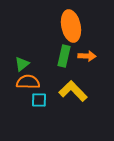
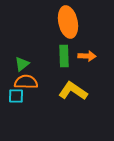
orange ellipse: moved 3 px left, 4 px up
green rectangle: rotated 15 degrees counterclockwise
orange semicircle: moved 2 px left
yellow L-shape: rotated 12 degrees counterclockwise
cyan square: moved 23 px left, 4 px up
